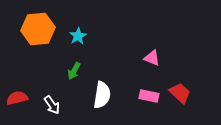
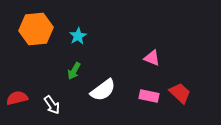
orange hexagon: moved 2 px left
white semicircle: moved 1 px right, 5 px up; rotated 44 degrees clockwise
